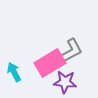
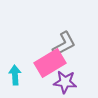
gray L-shape: moved 7 px left, 7 px up
cyan arrow: moved 1 px right, 3 px down; rotated 24 degrees clockwise
